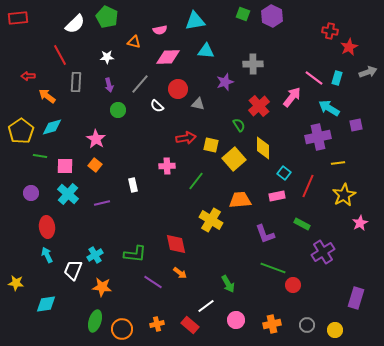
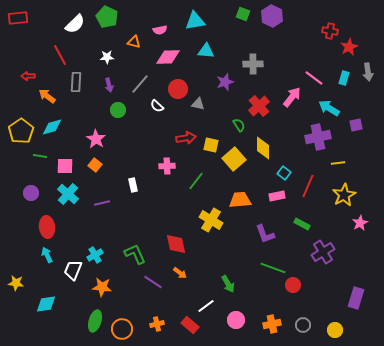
gray arrow at (368, 72): rotated 102 degrees clockwise
cyan rectangle at (337, 78): moved 7 px right
green L-shape at (135, 254): rotated 120 degrees counterclockwise
gray circle at (307, 325): moved 4 px left
